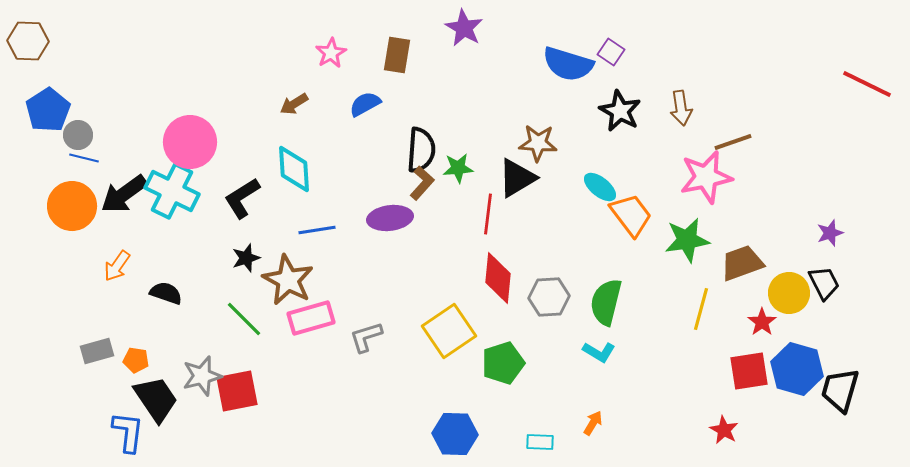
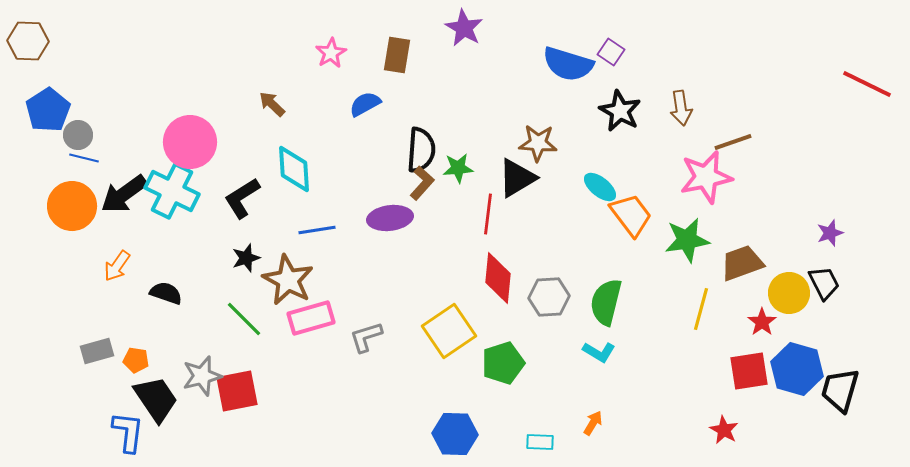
brown arrow at (294, 104): moved 22 px left; rotated 76 degrees clockwise
